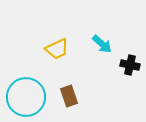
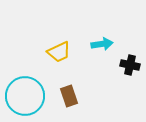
cyan arrow: rotated 50 degrees counterclockwise
yellow trapezoid: moved 2 px right, 3 px down
cyan circle: moved 1 px left, 1 px up
